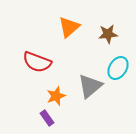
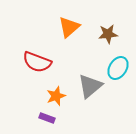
purple rectangle: rotated 35 degrees counterclockwise
